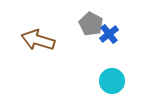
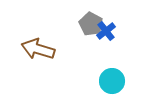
blue cross: moved 3 px left, 3 px up
brown arrow: moved 9 px down
